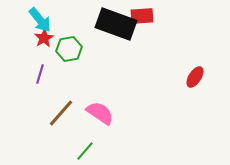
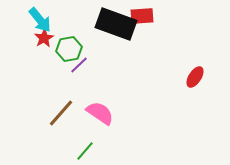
purple line: moved 39 px right, 9 px up; rotated 30 degrees clockwise
